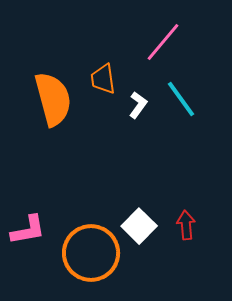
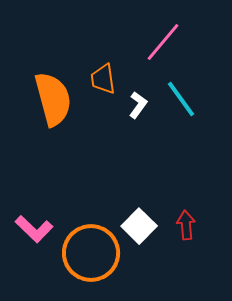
pink L-shape: moved 6 px right, 1 px up; rotated 54 degrees clockwise
